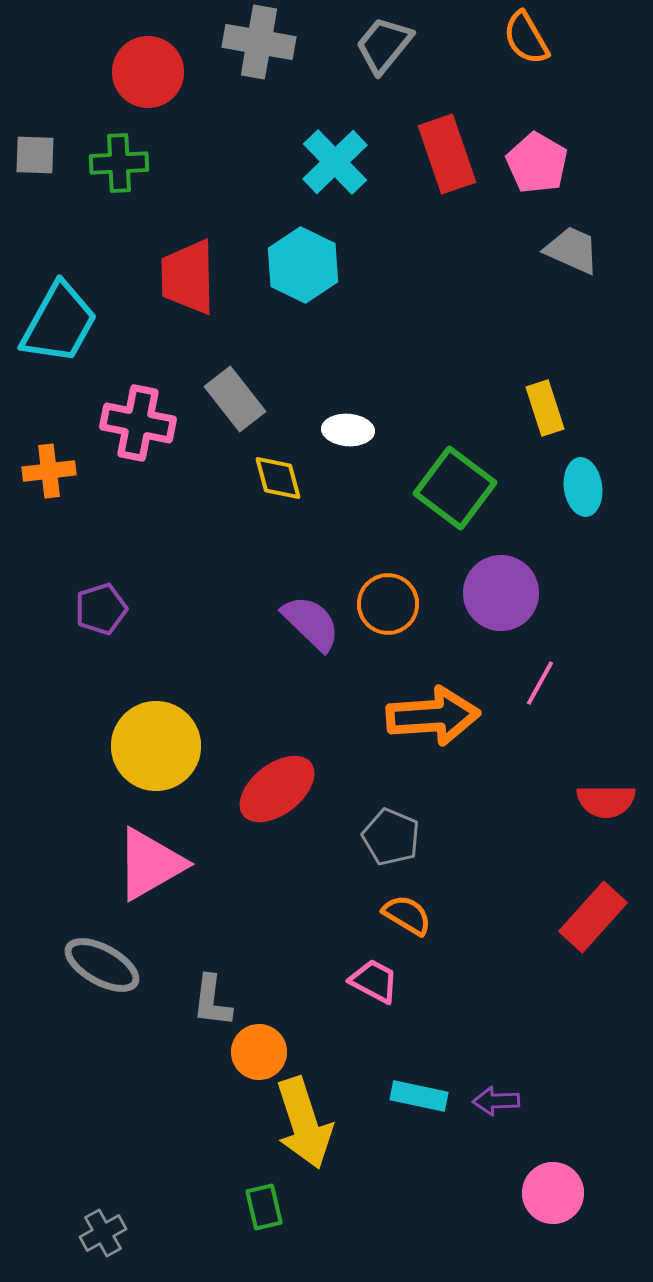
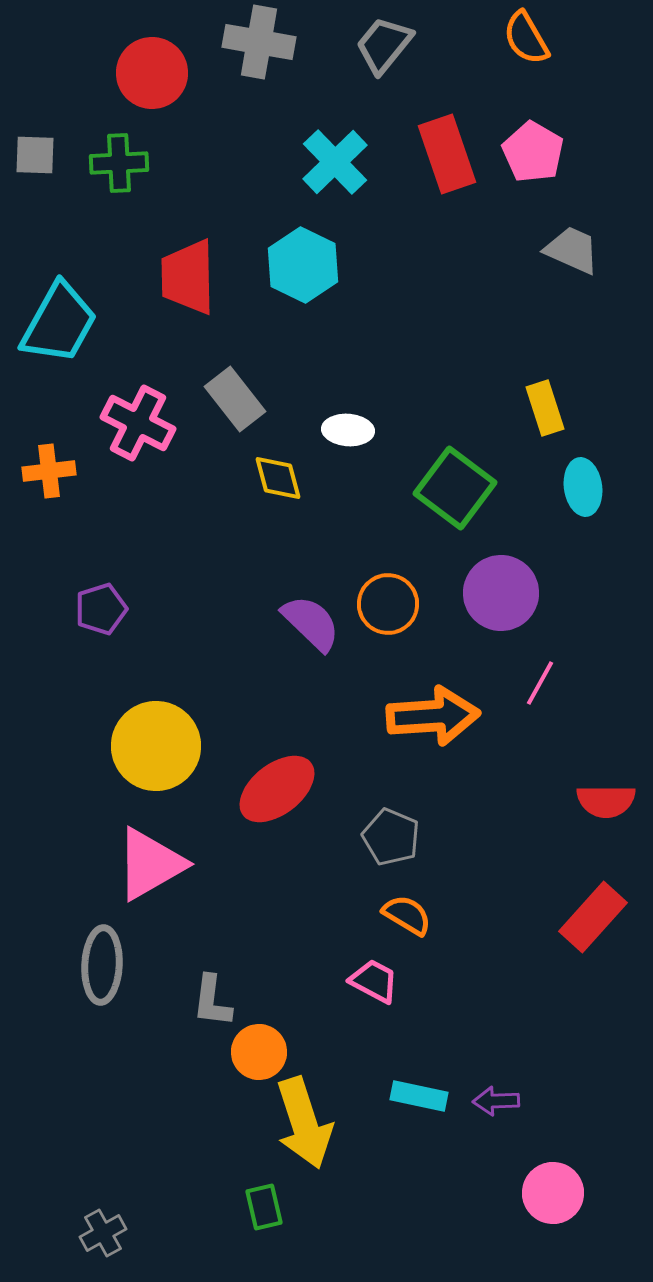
red circle at (148, 72): moved 4 px right, 1 px down
pink pentagon at (537, 163): moved 4 px left, 11 px up
pink cross at (138, 423): rotated 16 degrees clockwise
gray ellipse at (102, 965): rotated 64 degrees clockwise
